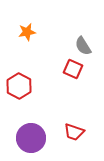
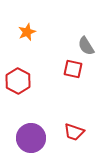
orange star: rotated 12 degrees counterclockwise
gray semicircle: moved 3 px right
red square: rotated 12 degrees counterclockwise
red hexagon: moved 1 px left, 5 px up
